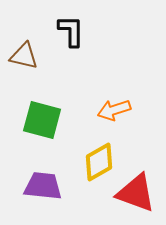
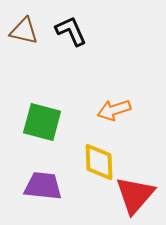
black L-shape: rotated 24 degrees counterclockwise
brown triangle: moved 25 px up
green square: moved 2 px down
yellow diamond: rotated 63 degrees counterclockwise
red triangle: moved 1 px left, 2 px down; rotated 51 degrees clockwise
